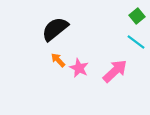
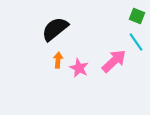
green square: rotated 28 degrees counterclockwise
cyan line: rotated 18 degrees clockwise
orange arrow: rotated 49 degrees clockwise
pink arrow: moved 1 px left, 10 px up
